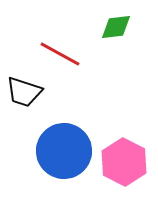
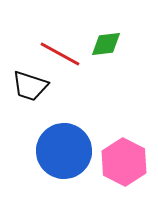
green diamond: moved 10 px left, 17 px down
black trapezoid: moved 6 px right, 6 px up
